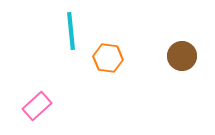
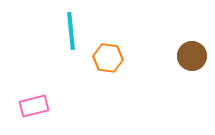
brown circle: moved 10 px right
pink rectangle: moved 3 px left; rotated 28 degrees clockwise
